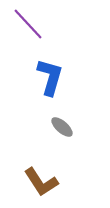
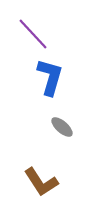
purple line: moved 5 px right, 10 px down
